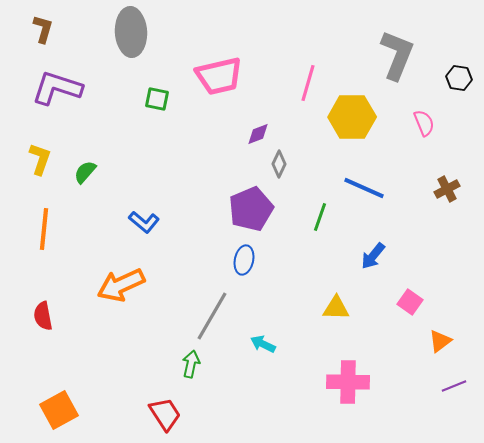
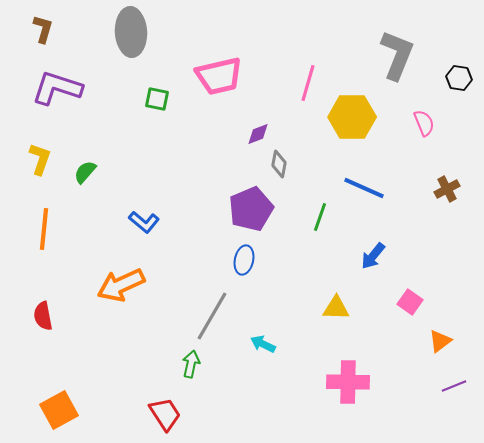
gray diamond: rotated 16 degrees counterclockwise
